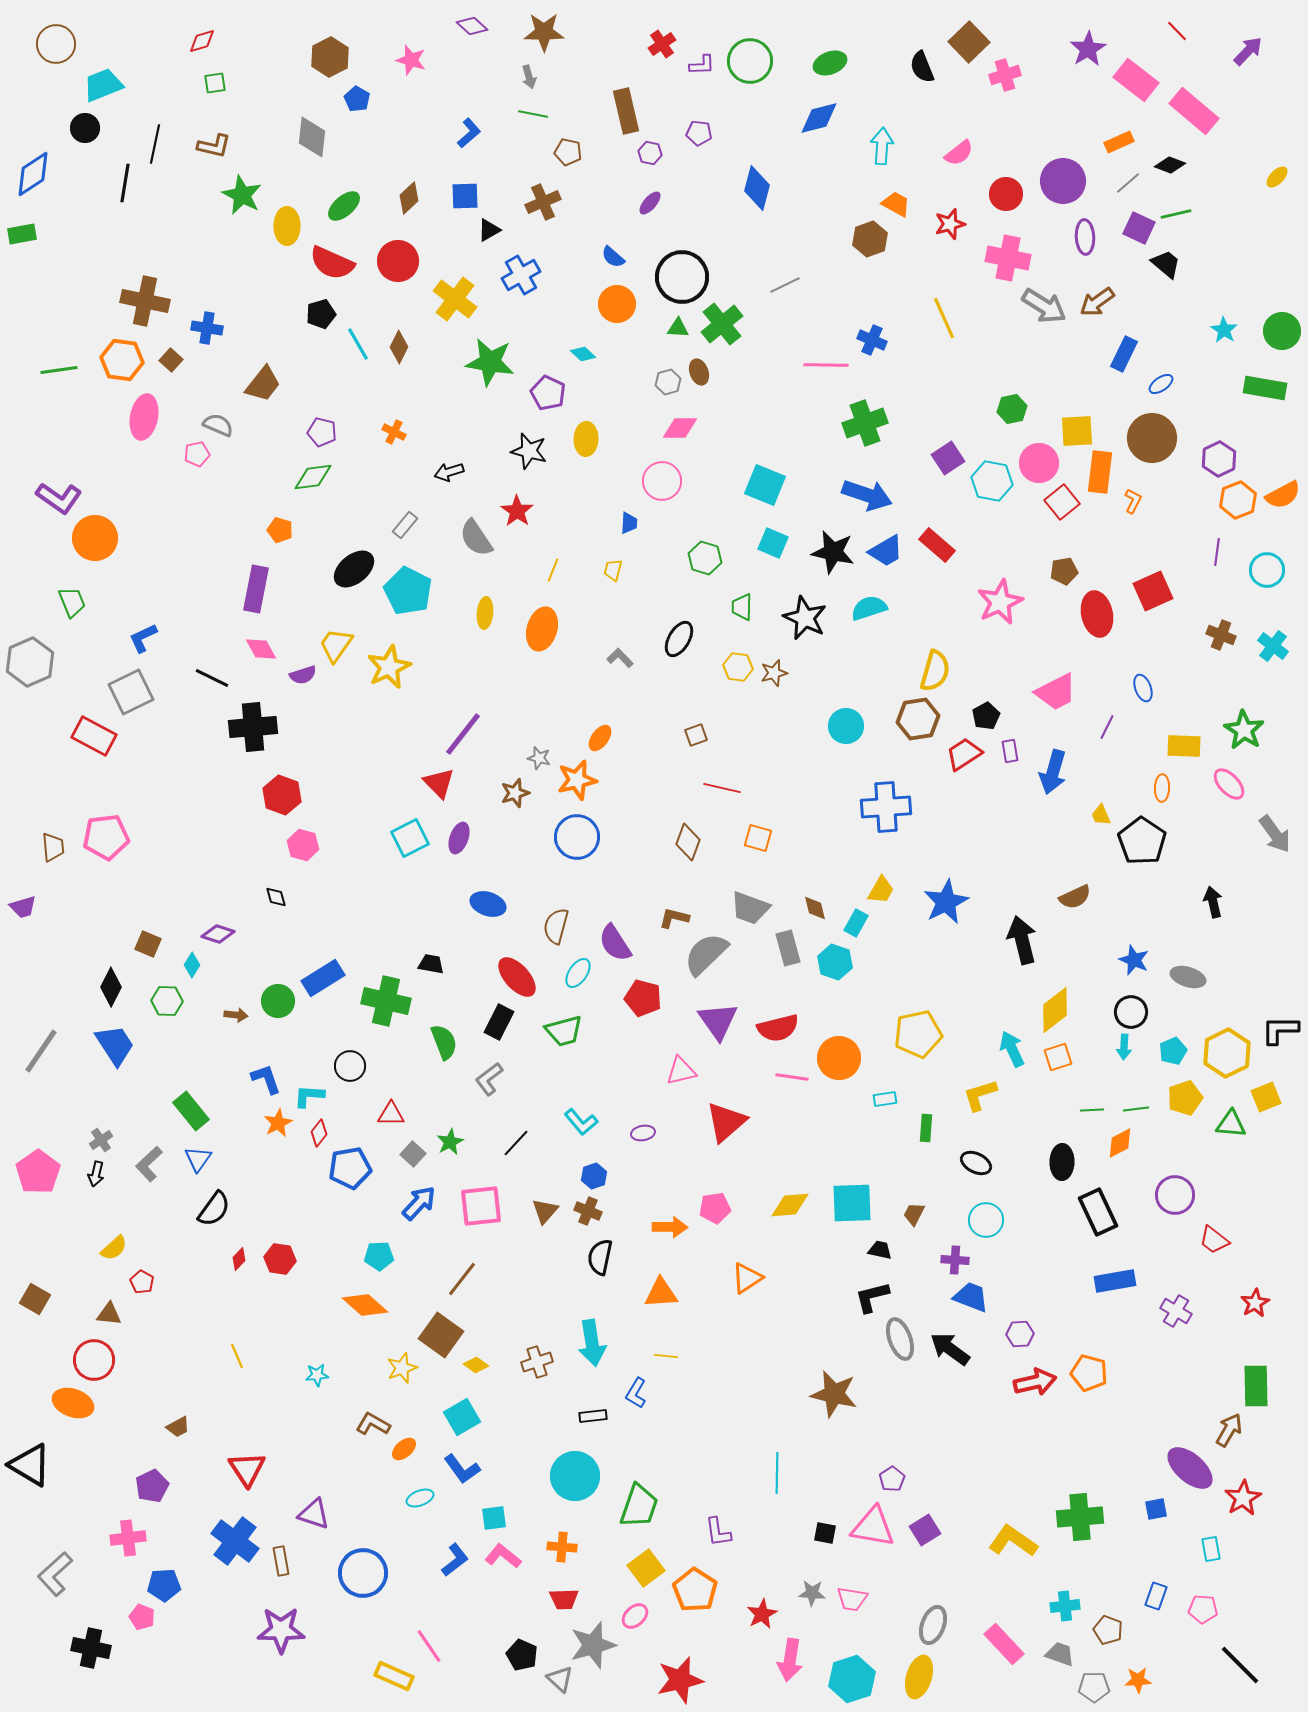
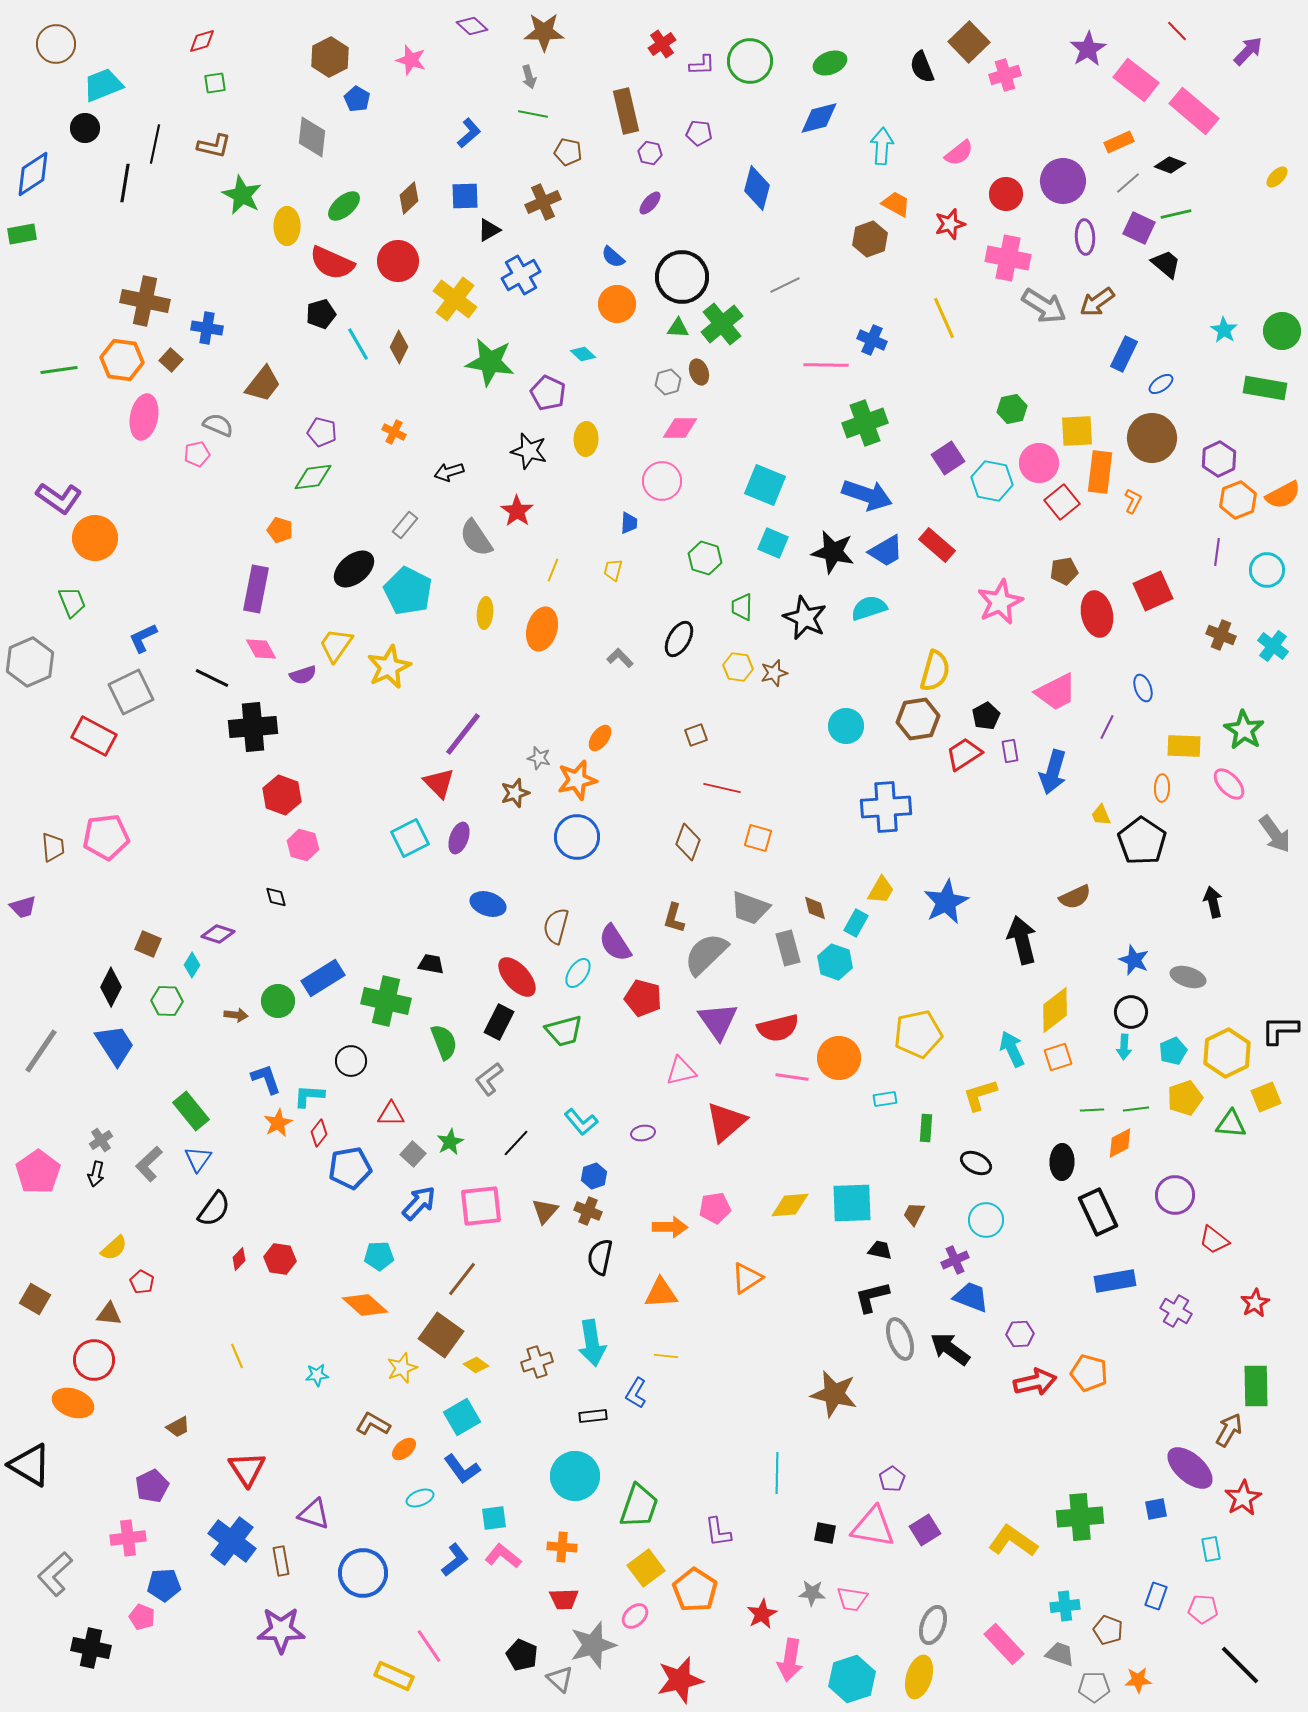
brown L-shape at (674, 918): rotated 88 degrees counterclockwise
black circle at (350, 1066): moved 1 px right, 5 px up
purple cross at (955, 1260): rotated 28 degrees counterclockwise
blue cross at (235, 1541): moved 3 px left
